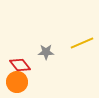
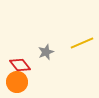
gray star: rotated 21 degrees counterclockwise
